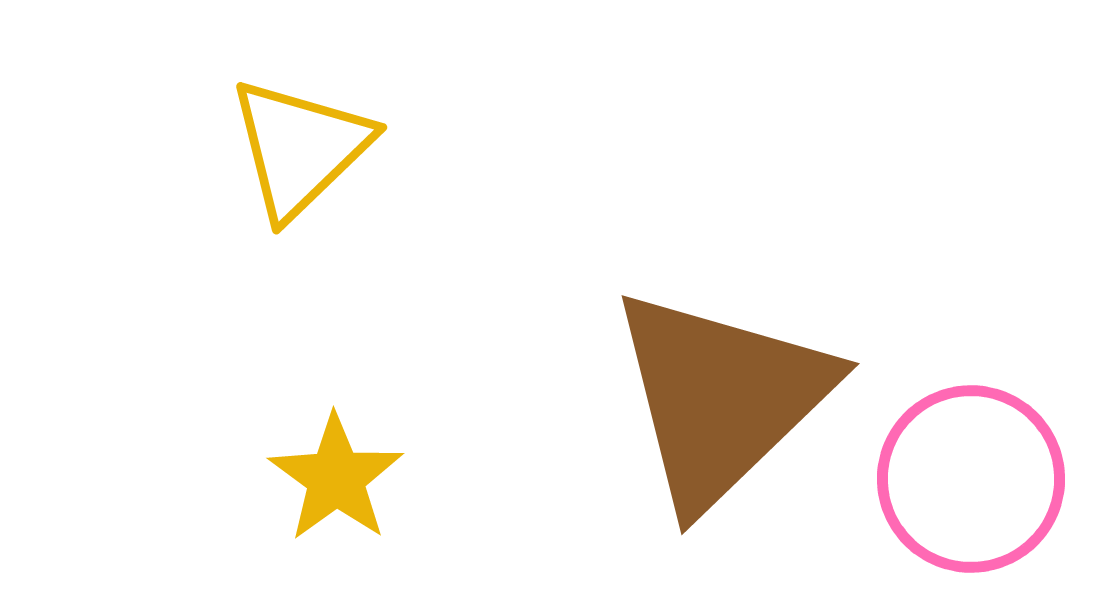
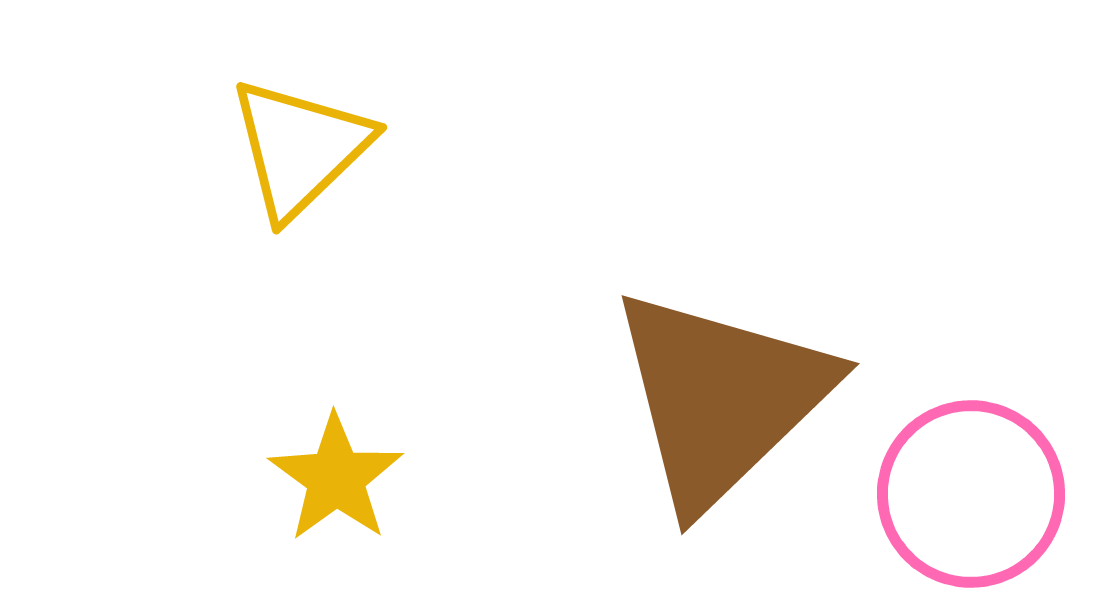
pink circle: moved 15 px down
